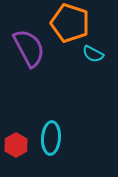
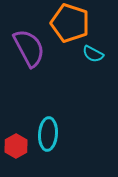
cyan ellipse: moved 3 px left, 4 px up
red hexagon: moved 1 px down
